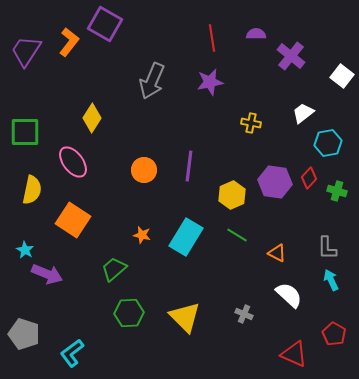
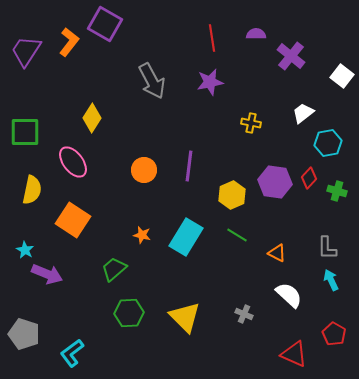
gray arrow: rotated 51 degrees counterclockwise
